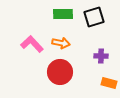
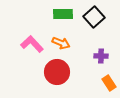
black square: rotated 25 degrees counterclockwise
orange arrow: rotated 12 degrees clockwise
red circle: moved 3 px left
orange rectangle: rotated 42 degrees clockwise
